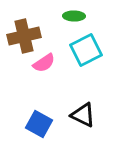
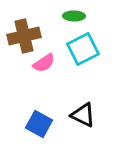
cyan square: moved 3 px left, 1 px up
